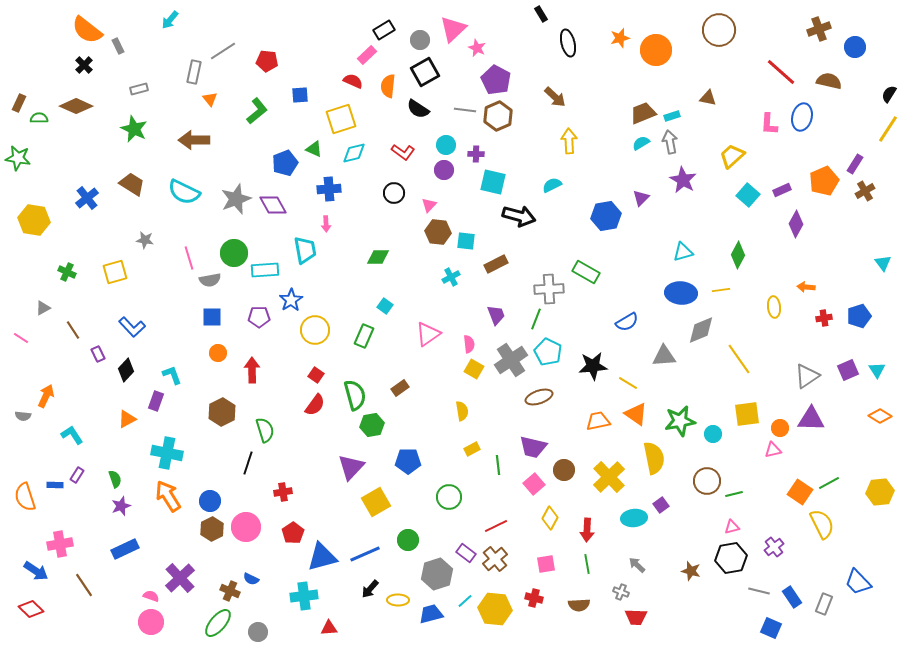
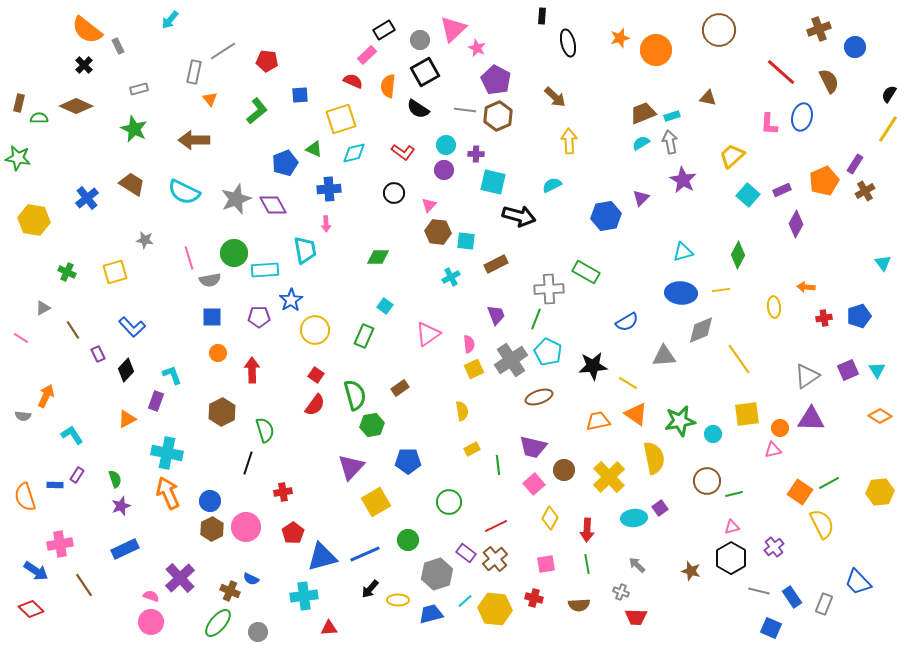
black rectangle at (541, 14): moved 1 px right, 2 px down; rotated 35 degrees clockwise
brown semicircle at (829, 81): rotated 50 degrees clockwise
brown rectangle at (19, 103): rotated 12 degrees counterclockwise
yellow square at (474, 369): rotated 36 degrees clockwise
orange arrow at (168, 496): moved 3 px up; rotated 8 degrees clockwise
green circle at (449, 497): moved 5 px down
purple square at (661, 505): moved 1 px left, 3 px down
black hexagon at (731, 558): rotated 20 degrees counterclockwise
